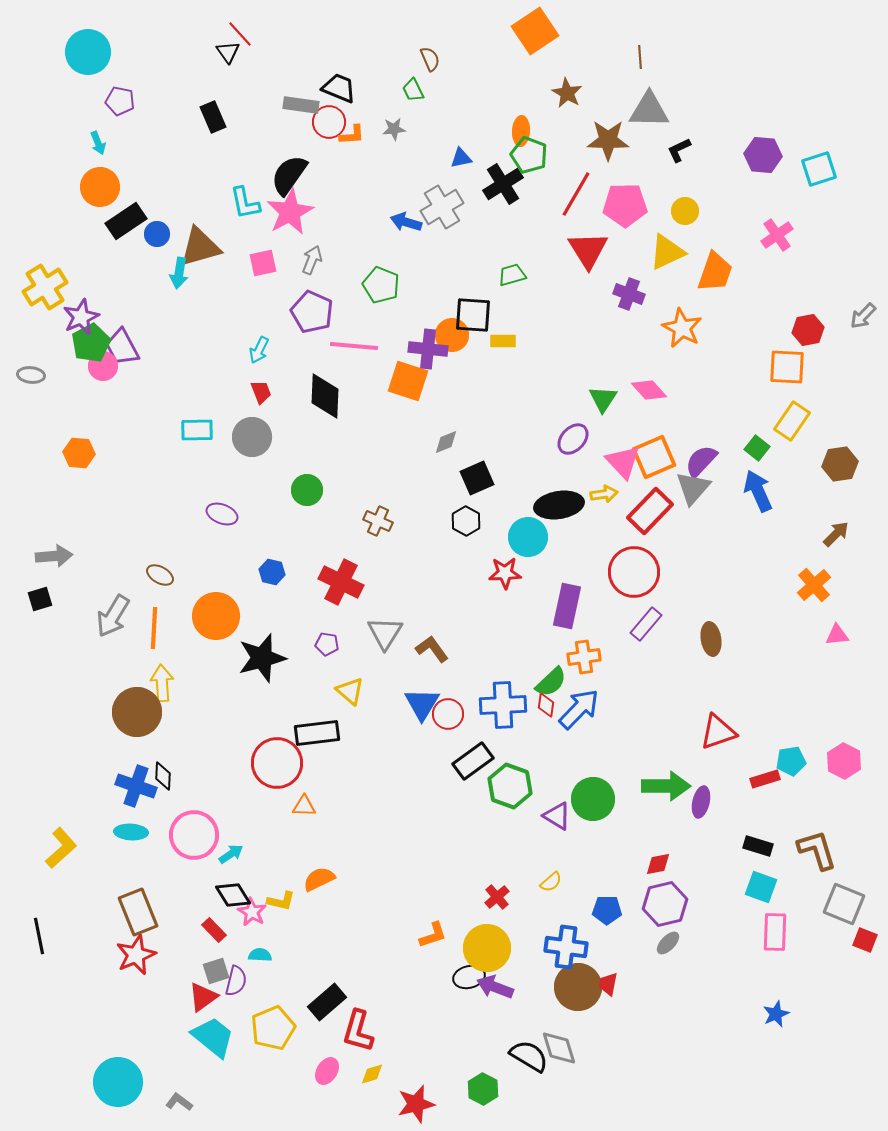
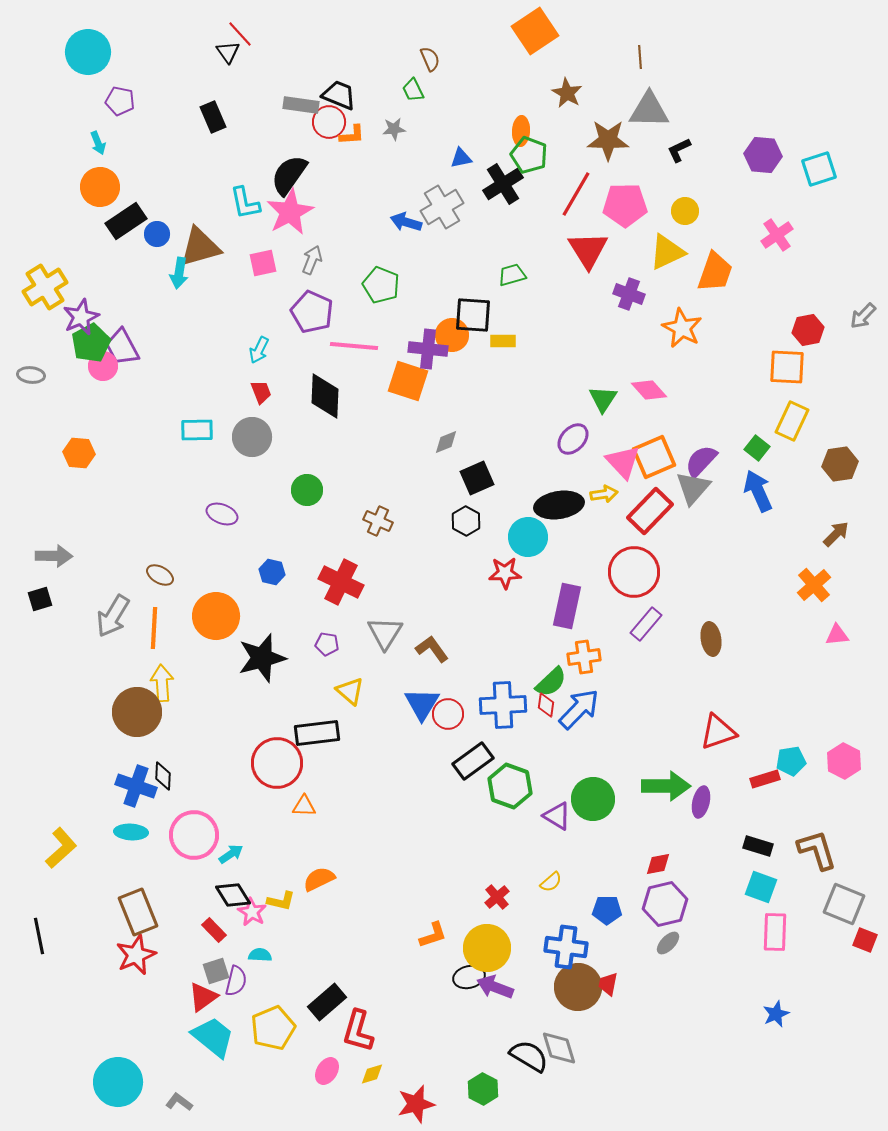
black trapezoid at (339, 88): moved 7 px down
yellow rectangle at (792, 421): rotated 9 degrees counterclockwise
gray arrow at (54, 556): rotated 6 degrees clockwise
